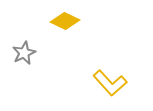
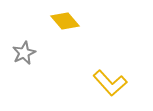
yellow diamond: rotated 24 degrees clockwise
